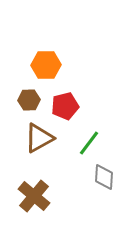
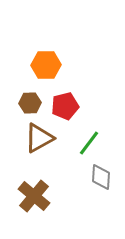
brown hexagon: moved 1 px right, 3 px down
gray diamond: moved 3 px left
